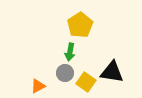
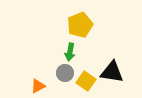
yellow pentagon: rotated 10 degrees clockwise
yellow square: moved 1 px up
